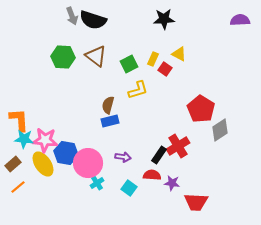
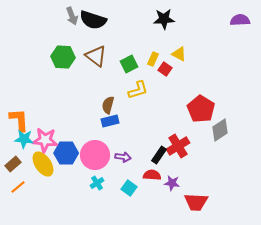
blue hexagon: rotated 10 degrees counterclockwise
pink circle: moved 7 px right, 8 px up
